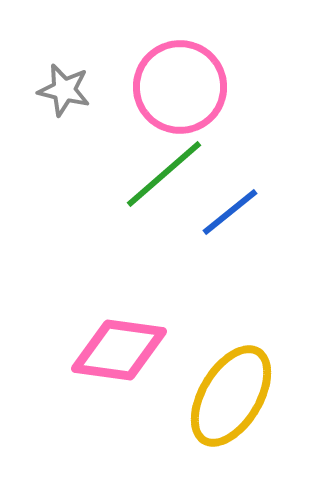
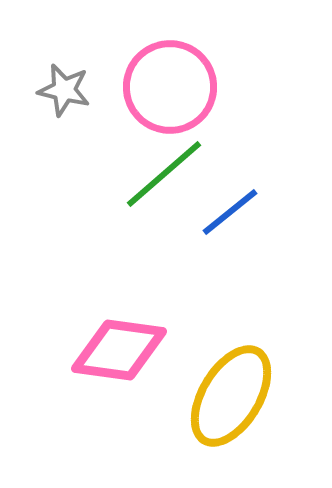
pink circle: moved 10 px left
